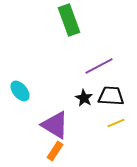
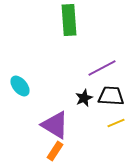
green rectangle: rotated 16 degrees clockwise
purple line: moved 3 px right, 2 px down
cyan ellipse: moved 5 px up
black star: rotated 18 degrees clockwise
